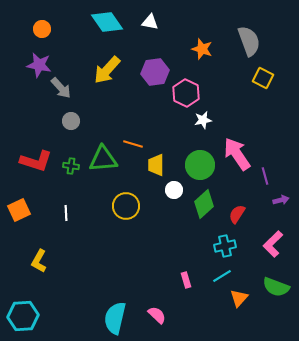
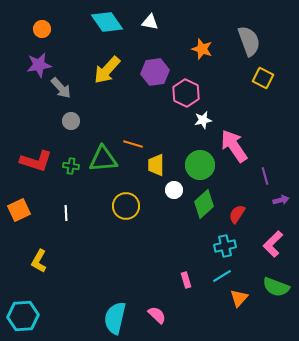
purple star: rotated 20 degrees counterclockwise
pink arrow: moved 3 px left, 8 px up
